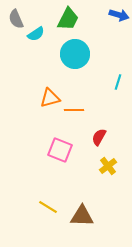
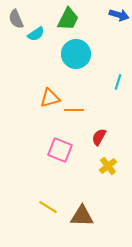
cyan circle: moved 1 px right
